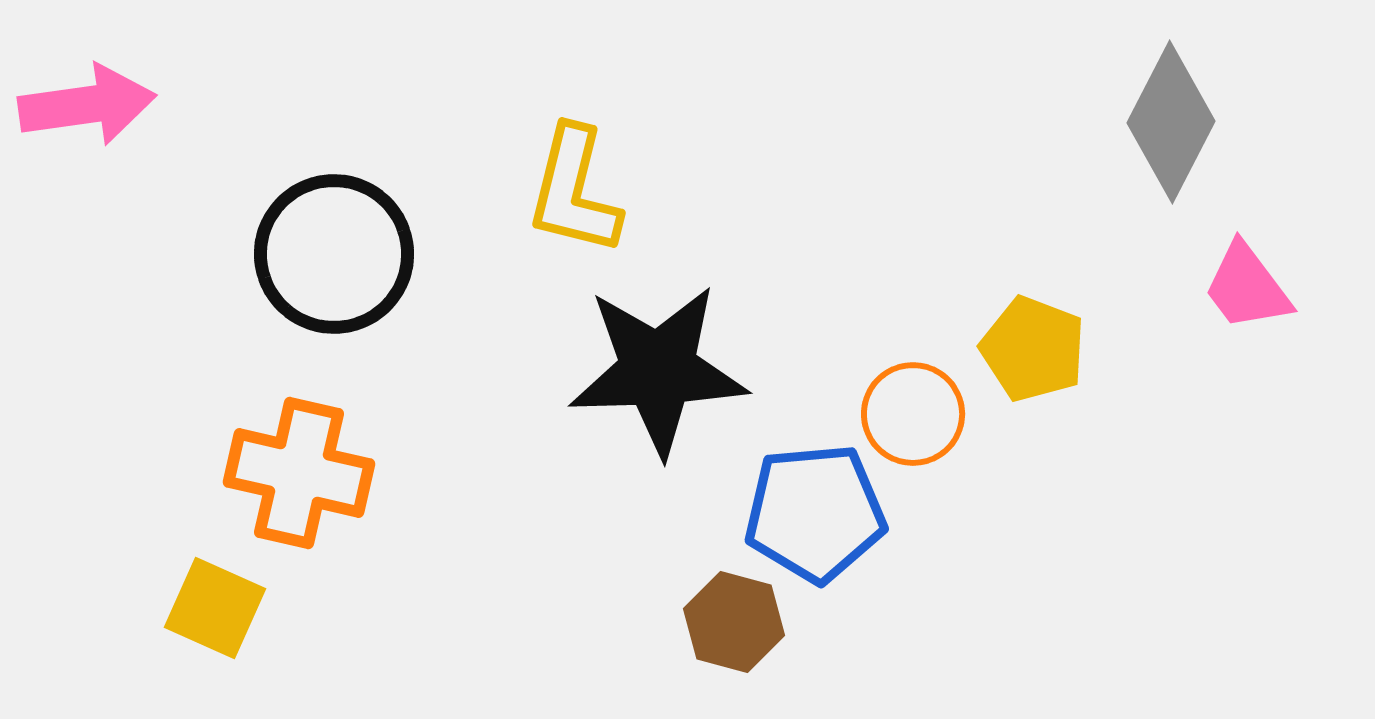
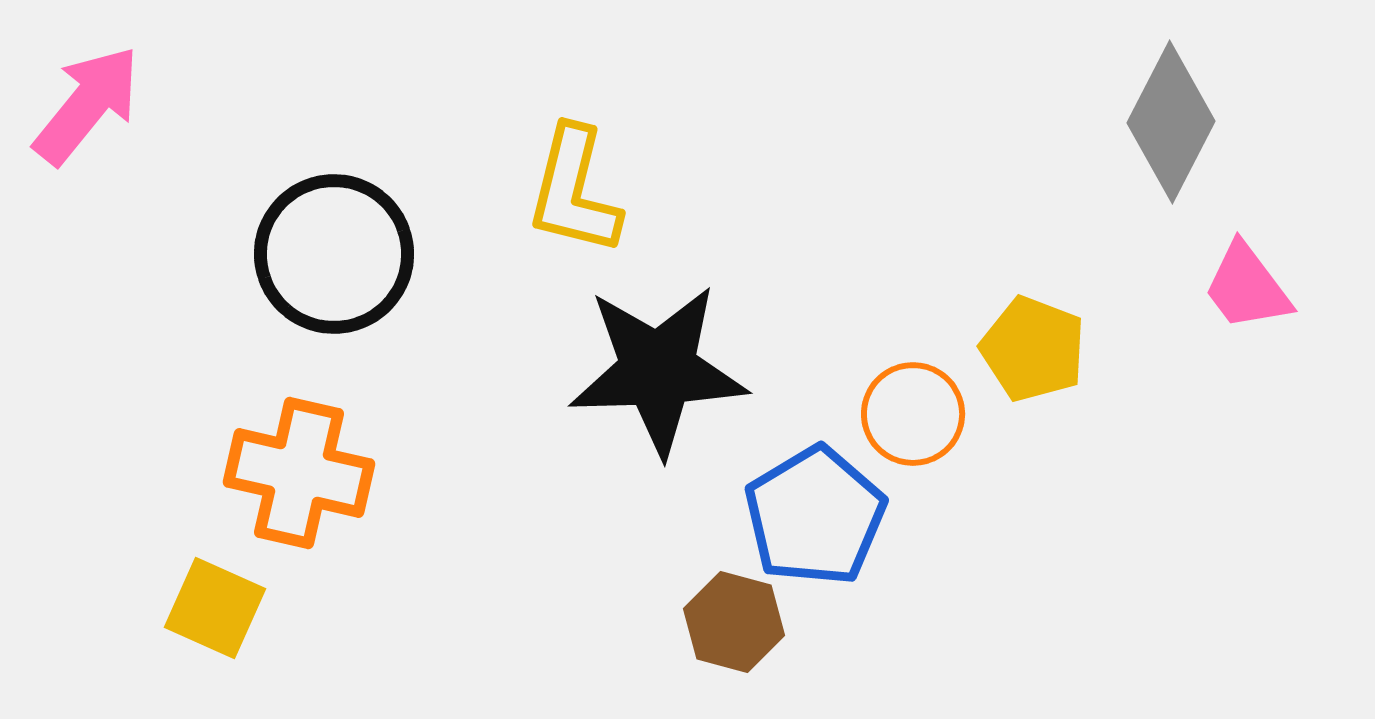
pink arrow: rotated 43 degrees counterclockwise
blue pentagon: moved 3 px down; rotated 26 degrees counterclockwise
